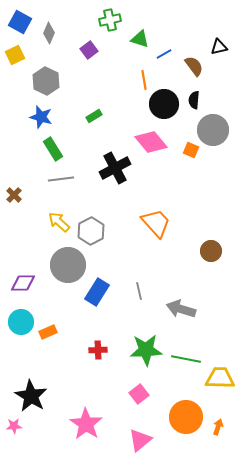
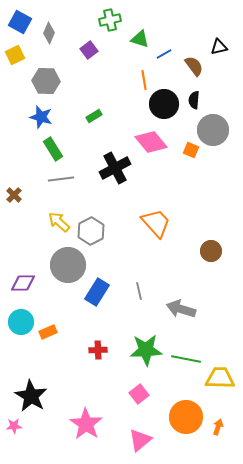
gray hexagon at (46, 81): rotated 24 degrees counterclockwise
